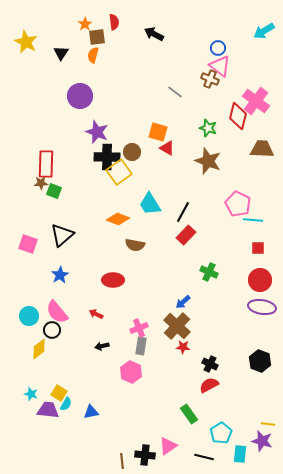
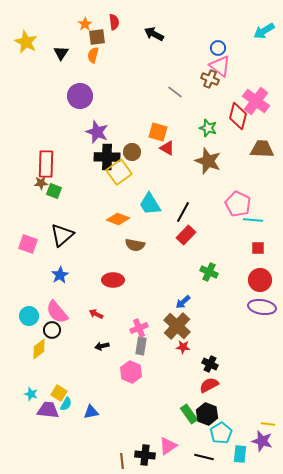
black hexagon at (260, 361): moved 53 px left, 53 px down
